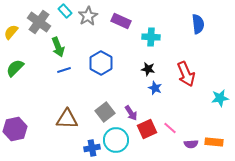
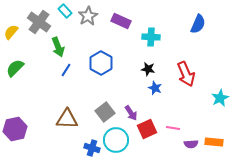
blue semicircle: rotated 30 degrees clockwise
blue line: moved 2 px right; rotated 40 degrees counterclockwise
cyan star: rotated 18 degrees counterclockwise
pink line: moved 3 px right; rotated 32 degrees counterclockwise
blue cross: rotated 28 degrees clockwise
